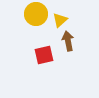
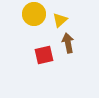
yellow circle: moved 2 px left
brown arrow: moved 2 px down
